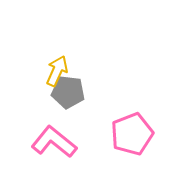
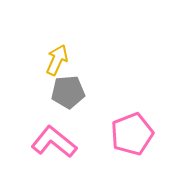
yellow arrow: moved 11 px up
gray pentagon: rotated 12 degrees counterclockwise
